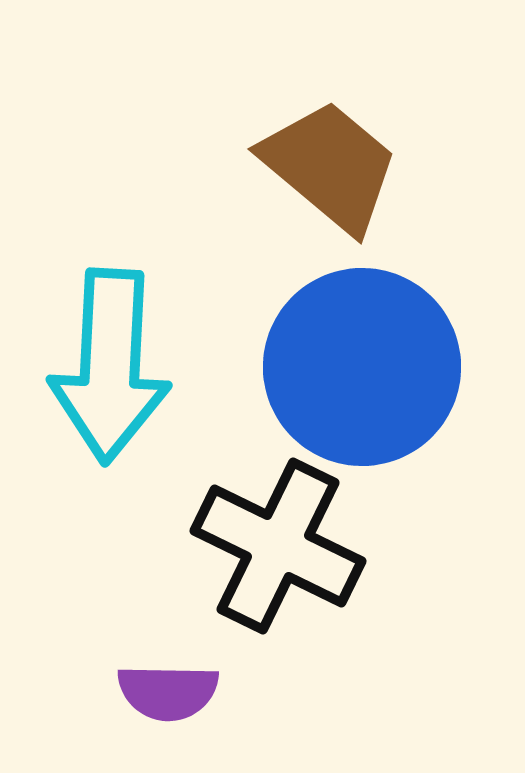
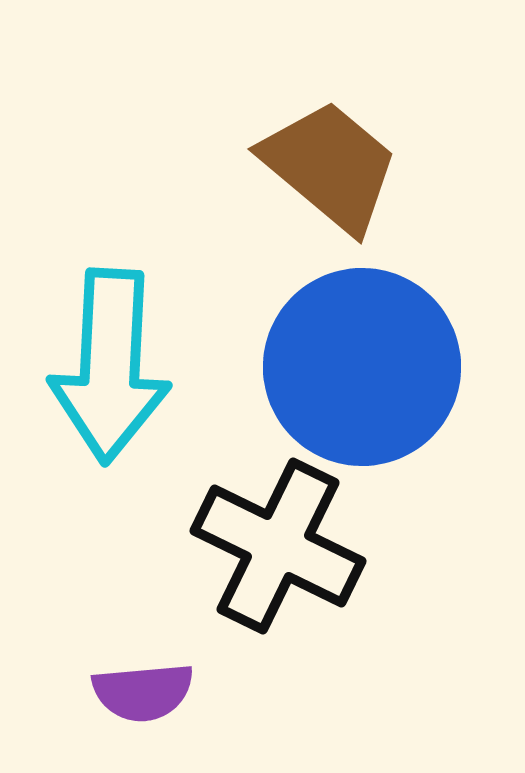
purple semicircle: moved 25 px left; rotated 6 degrees counterclockwise
